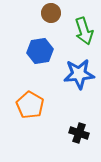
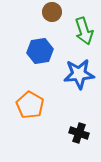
brown circle: moved 1 px right, 1 px up
